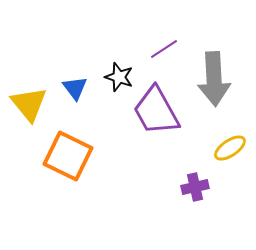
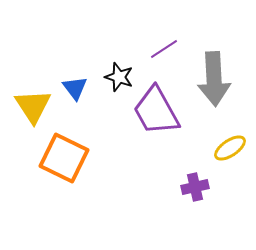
yellow triangle: moved 4 px right, 2 px down; rotated 6 degrees clockwise
orange square: moved 4 px left, 2 px down
